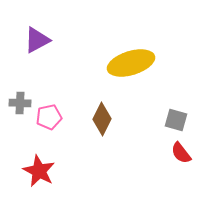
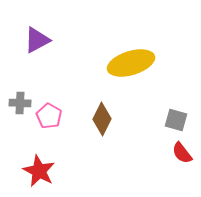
pink pentagon: moved 1 px up; rotated 30 degrees counterclockwise
red semicircle: moved 1 px right
